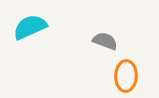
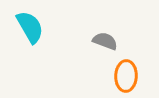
cyan semicircle: rotated 84 degrees clockwise
